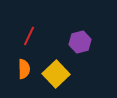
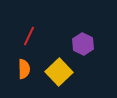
purple hexagon: moved 3 px right, 2 px down; rotated 20 degrees counterclockwise
yellow square: moved 3 px right, 2 px up
